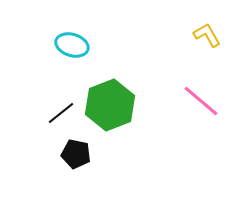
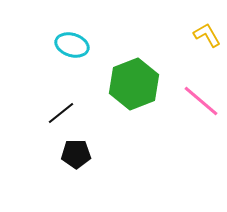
green hexagon: moved 24 px right, 21 px up
black pentagon: rotated 12 degrees counterclockwise
